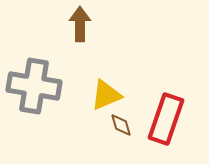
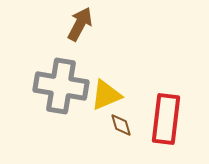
brown arrow: rotated 28 degrees clockwise
gray cross: moved 27 px right
red rectangle: rotated 12 degrees counterclockwise
